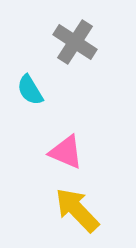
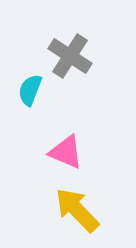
gray cross: moved 5 px left, 14 px down
cyan semicircle: rotated 52 degrees clockwise
